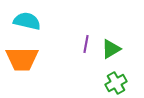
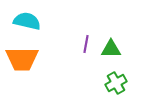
green triangle: rotated 30 degrees clockwise
